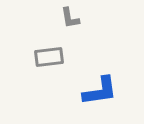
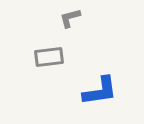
gray L-shape: rotated 85 degrees clockwise
